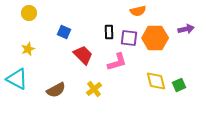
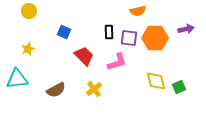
yellow circle: moved 2 px up
red trapezoid: moved 1 px right, 1 px down
cyan triangle: rotated 35 degrees counterclockwise
green square: moved 2 px down
